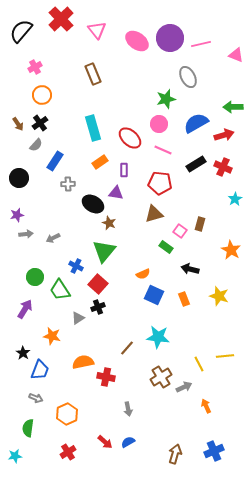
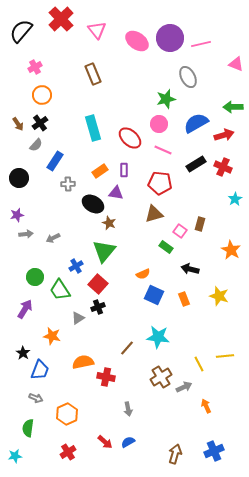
pink triangle at (236, 55): moved 9 px down
orange rectangle at (100, 162): moved 9 px down
blue cross at (76, 266): rotated 32 degrees clockwise
